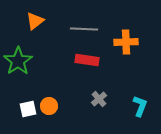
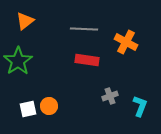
orange triangle: moved 10 px left
orange cross: rotated 30 degrees clockwise
gray cross: moved 11 px right, 3 px up; rotated 21 degrees clockwise
